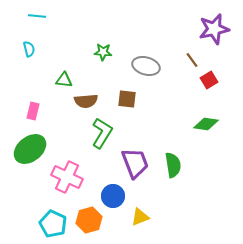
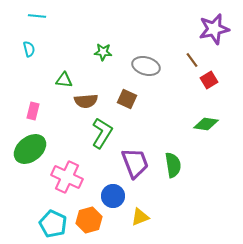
brown square: rotated 18 degrees clockwise
